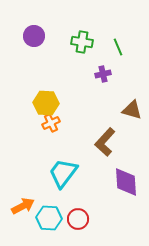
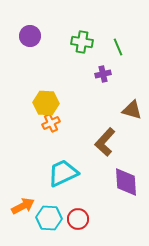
purple circle: moved 4 px left
cyan trapezoid: rotated 28 degrees clockwise
